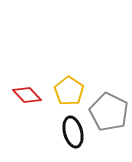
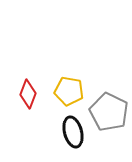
yellow pentagon: rotated 24 degrees counterclockwise
red diamond: moved 1 px right, 1 px up; rotated 64 degrees clockwise
